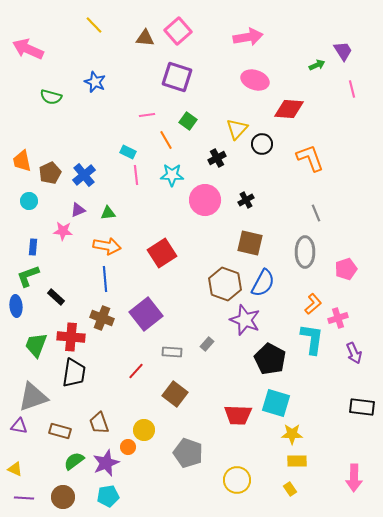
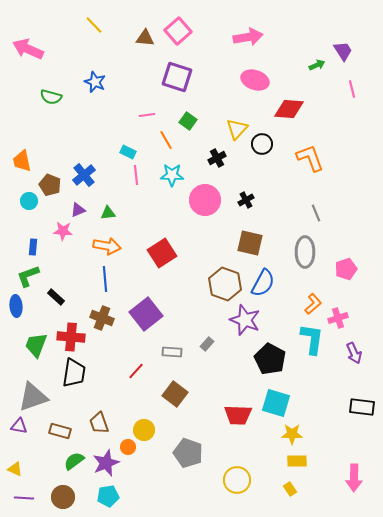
brown pentagon at (50, 173): moved 12 px down; rotated 25 degrees counterclockwise
